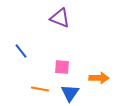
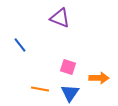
blue line: moved 1 px left, 6 px up
pink square: moved 6 px right; rotated 14 degrees clockwise
